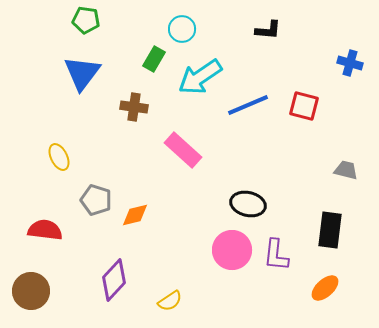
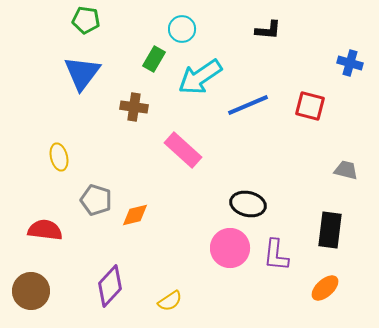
red square: moved 6 px right
yellow ellipse: rotated 12 degrees clockwise
pink circle: moved 2 px left, 2 px up
purple diamond: moved 4 px left, 6 px down
